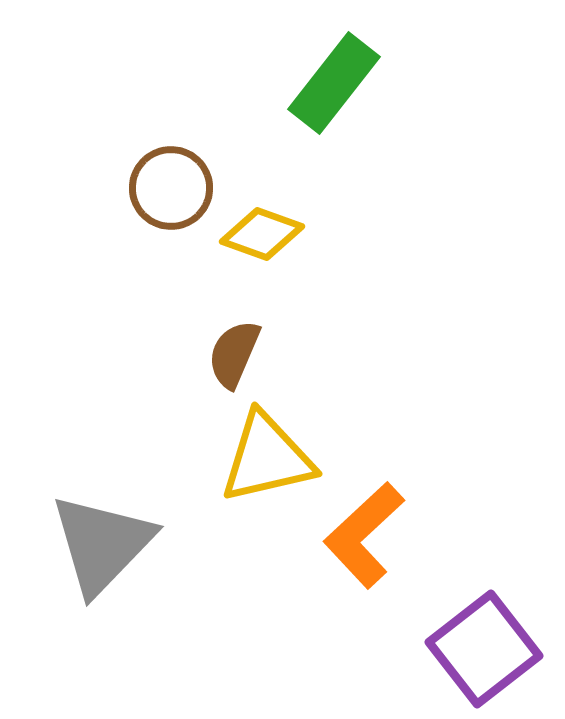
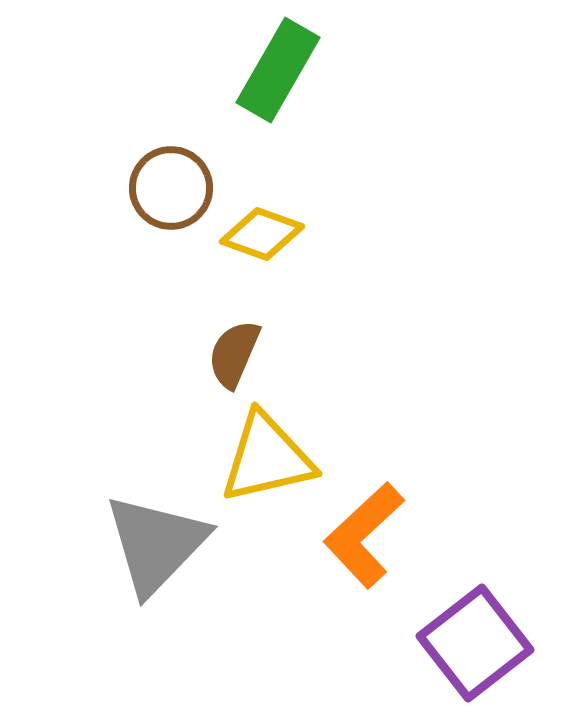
green rectangle: moved 56 px left, 13 px up; rotated 8 degrees counterclockwise
gray triangle: moved 54 px right
purple square: moved 9 px left, 6 px up
